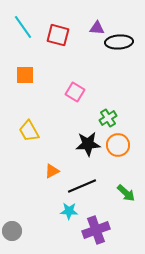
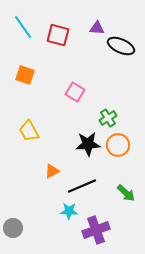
black ellipse: moved 2 px right, 4 px down; rotated 28 degrees clockwise
orange square: rotated 18 degrees clockwise
gray circle: moved 1 px right, 3 px up
